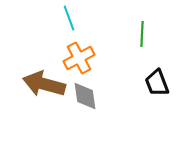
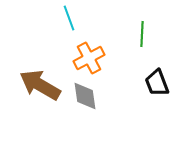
orange cross: moved 10 px right
brown arrow: moved 4 px left, 1 px down; rotated 15 degrees clockwise
